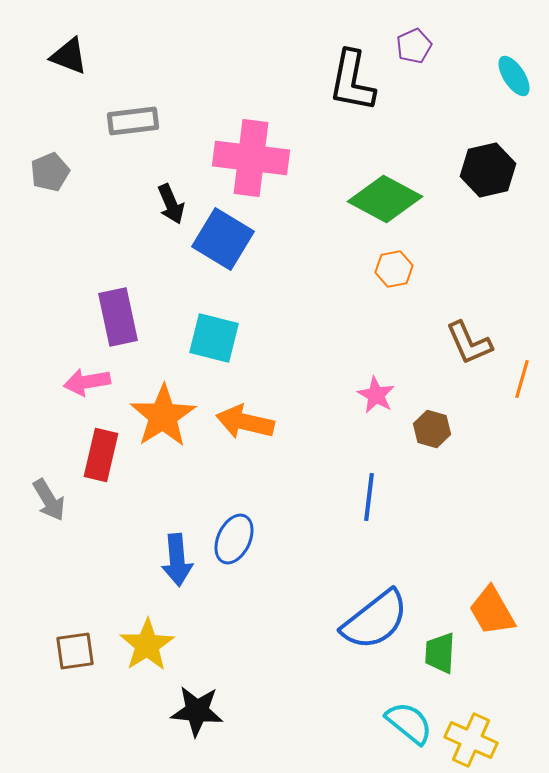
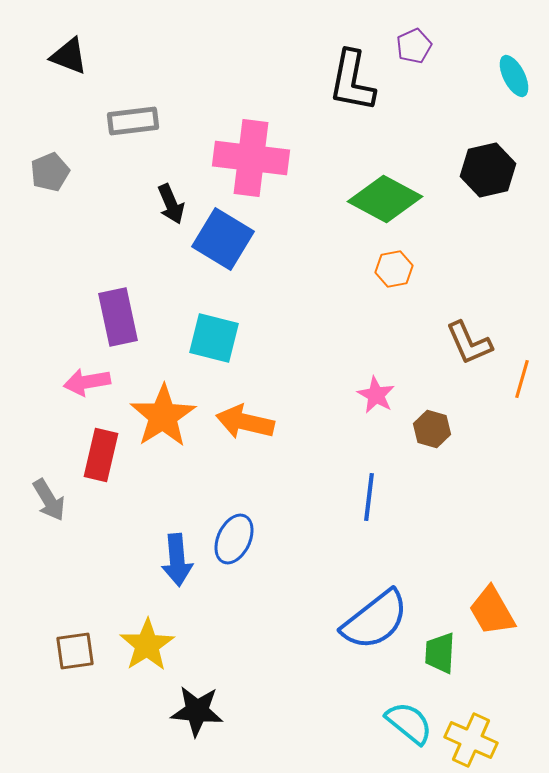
cyan ellipse: rotated 6 degrees clockwise
